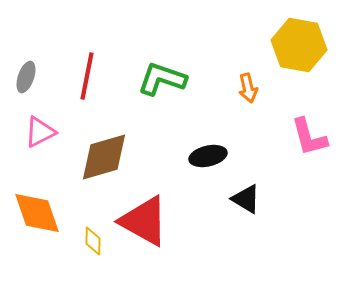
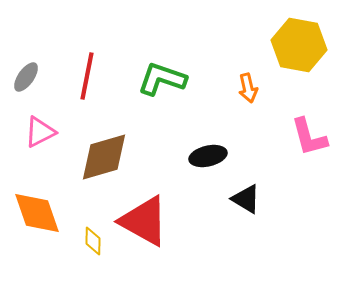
gray ellipse: rotated 16 degrees clockwise
